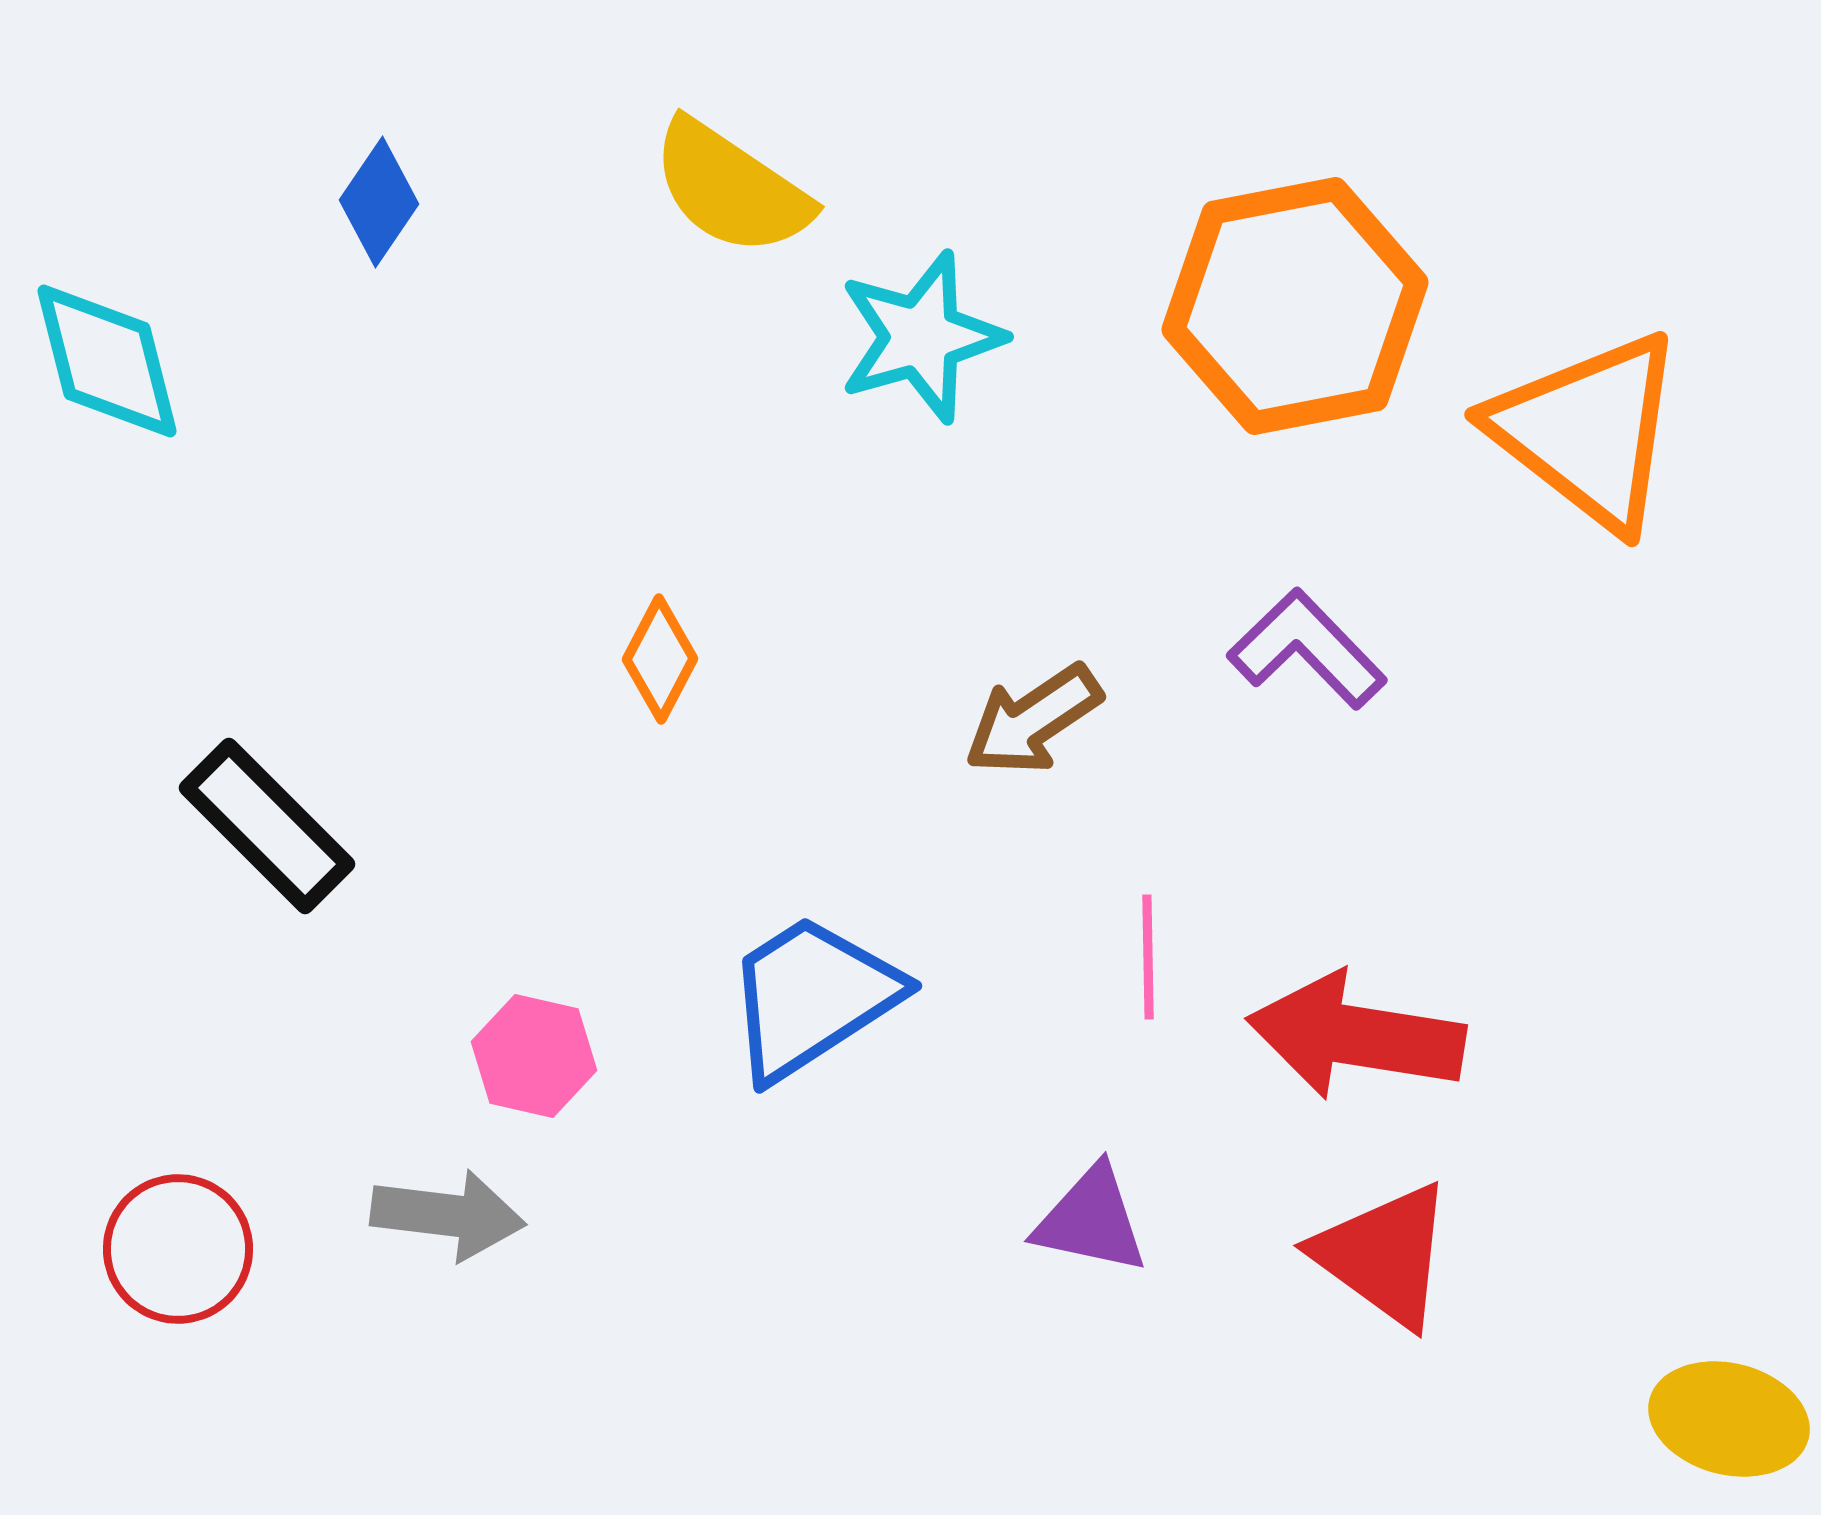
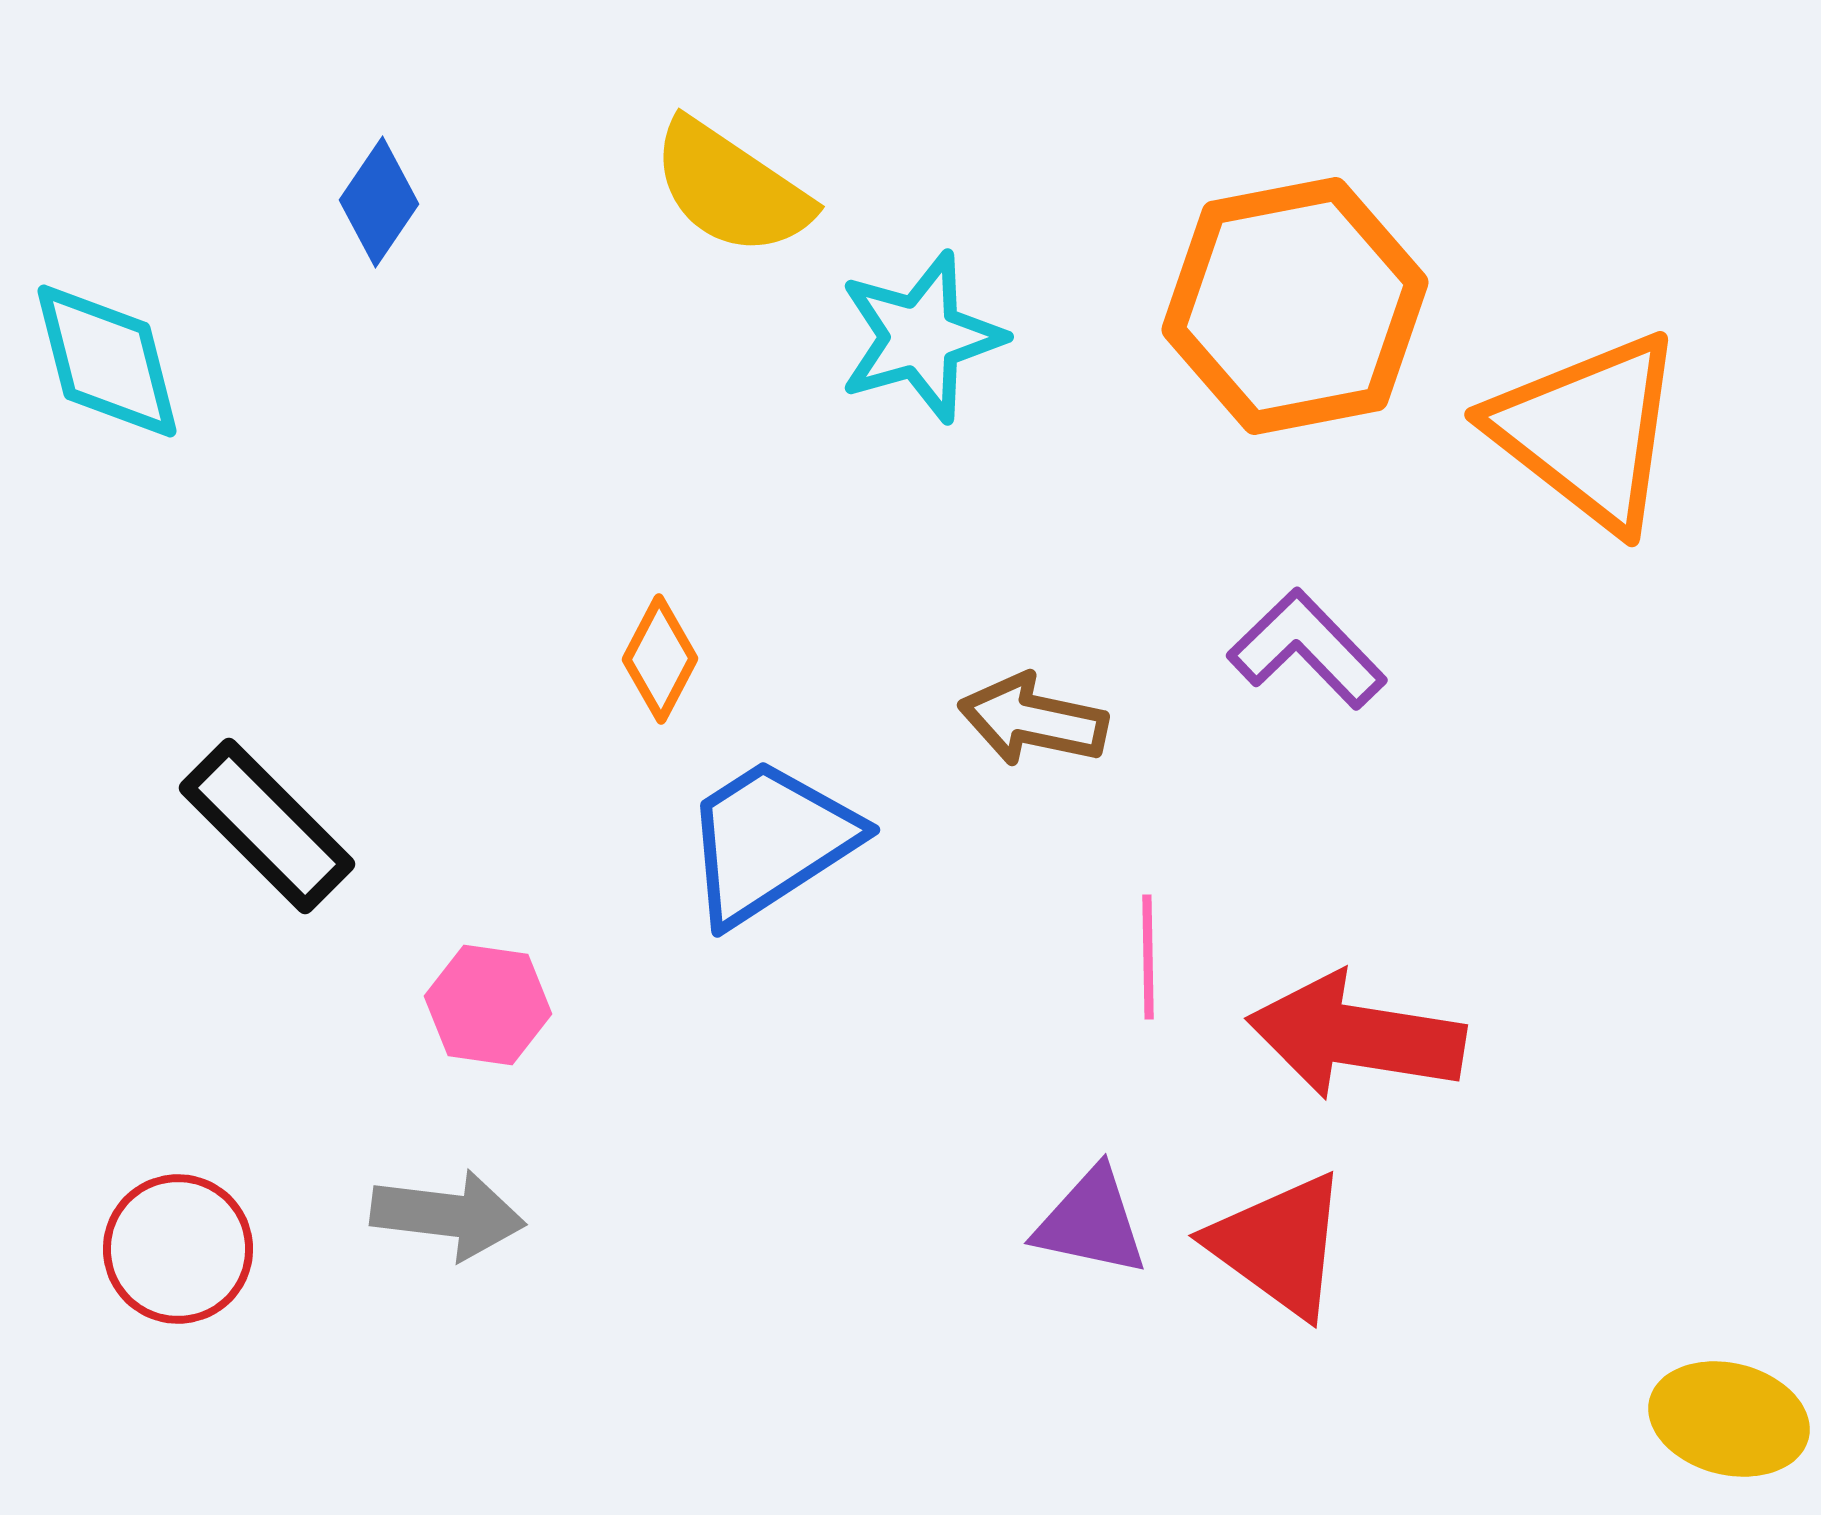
brown arrow: rotated 46 degrees clockwise
blue trapezoid: moved 42 px left, 156 px up
pink hexagon: moved 46 px left, 51 px up; rotated 5 degrees counterclockwise
purple triangle: moved 2 px down
red triangle: moved 105 px left, 10 px up
